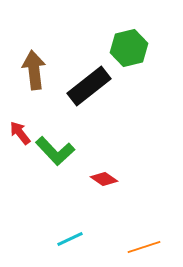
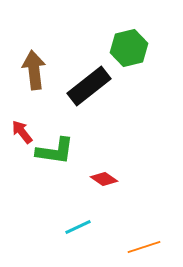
red arrow: moved 2 px right, 1 px up
green L-shape: rotated 39 degrees counterclockwise
cyan line: moved 8 px right, 12 px up
